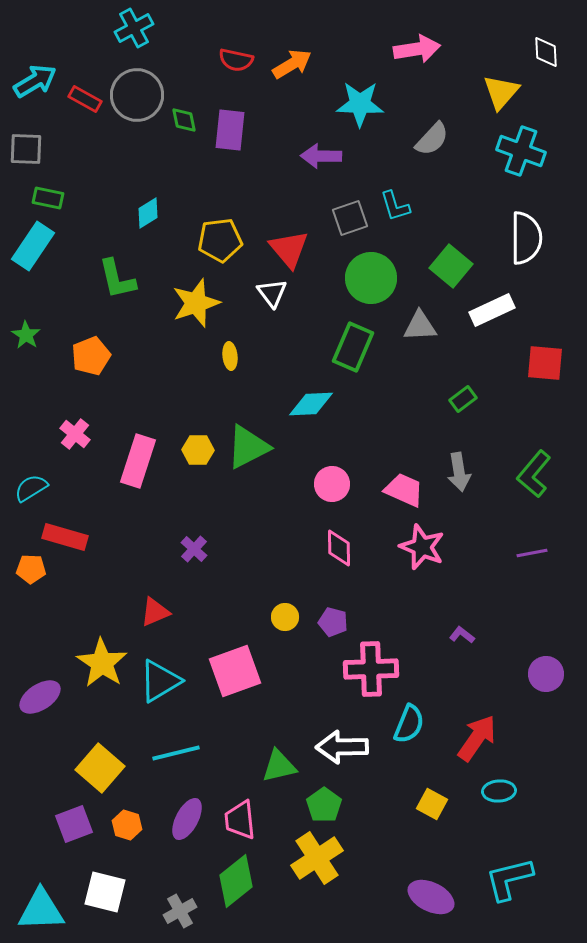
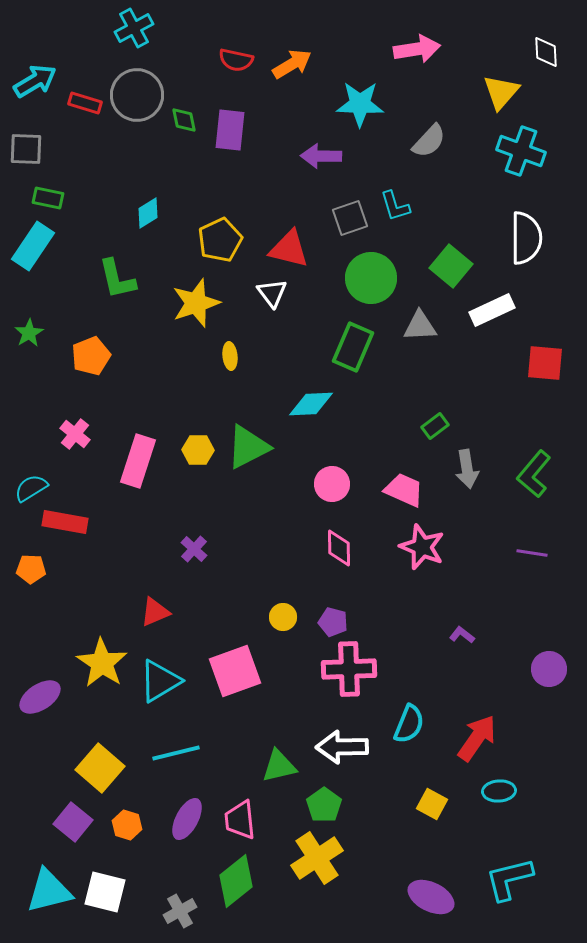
red rectangle at (85, 99): moved 4 px down; rotated 12 degrees counterclockwise
gray semicircle at (432, 139): moved 3 px left, 2 px down
yellow pentagon at (220, 240): rotated 18 degrees counterclockwise
red triangle at (289, 249): rotated 36 degrees counterclockwise
green star at (26, 335): moved 3 px right, 2 px up; rotated 8 degrees clockwise
green rectangle at (463, 399): moved 28 px left, 27 px down
gray arrow at (459, 472): moved 8 px right, 3 px up
red rectangle at (65, 537): moved 15 px up; rotated 6 degrees counterclockwise
purple line at (532, 553): rotated 20 degrees clockwise
yellow circle at (285, 617): moved 2 px left
pink cross at (371, 669): moved 22 px left
purple circle at (546, 674): moved 3 px right, 5 px up
purple square at (74, 824): moved 1 px left, 2 px up; rotated 30 degrees counterclockwise
cyan triangle at (41, 910): moved 8 px right, 19 px up; rotated 12 degrees counterclockwise
